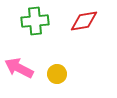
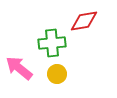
green cross: moved 17 px right, 22 px down
pink arrow: rotated 12 degrees clockwise
